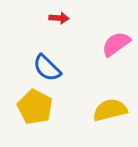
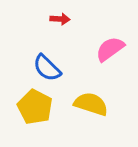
red arrow: moved 1 px right, 1 px down
pink semicircle: moved 6 px left, 5 px down
yellow semicircle: moved 19 px left, 6 px up; rotated 32 degrees clockwise
